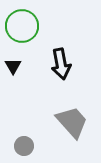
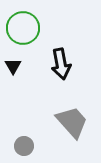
green circle: moved 1 px right, 2 px down
